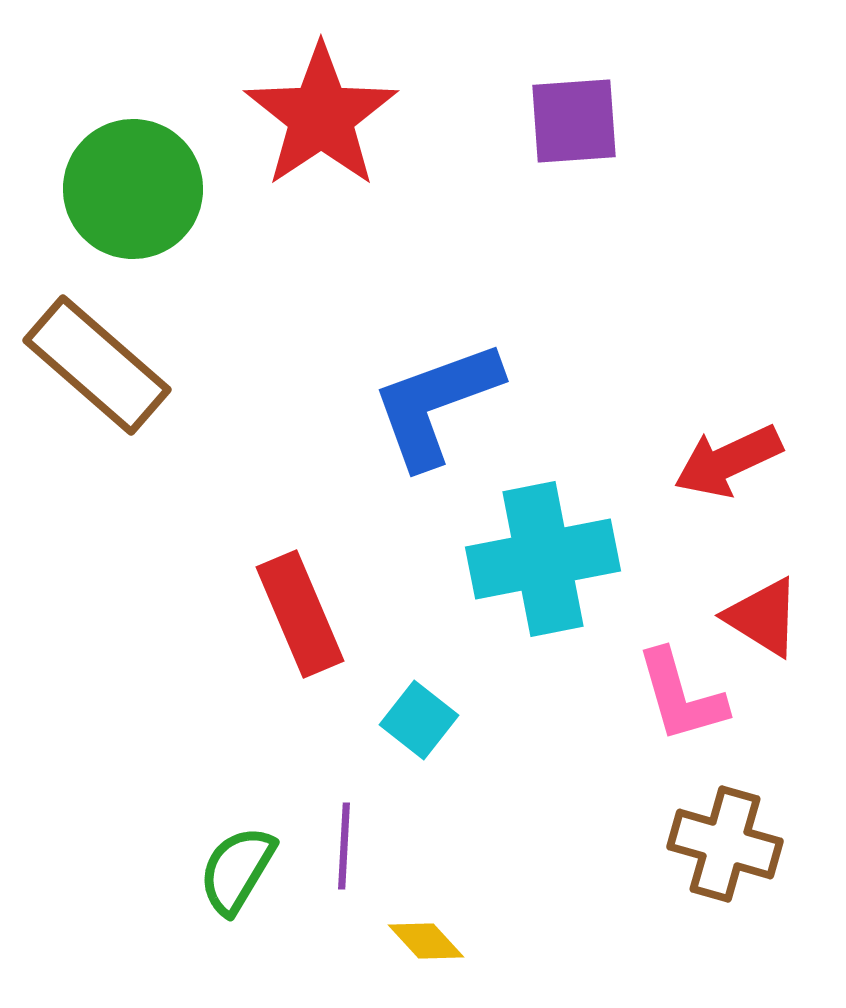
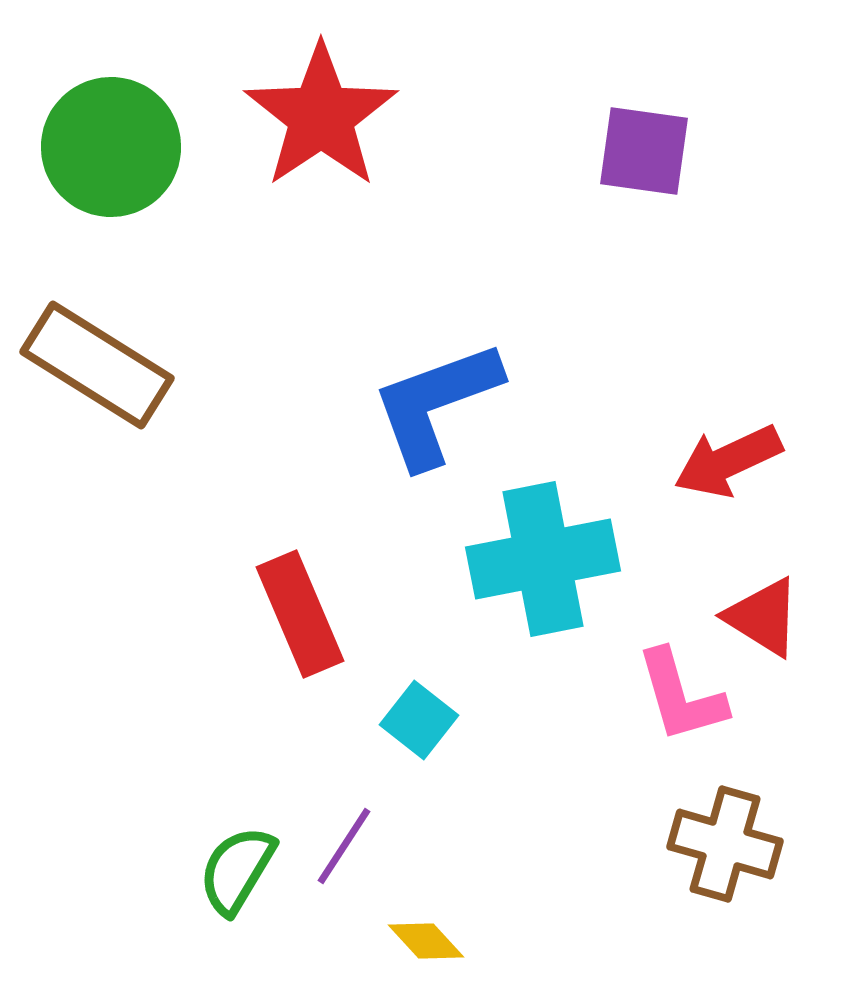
purple square: moved 70 px right, 30 px down; rotated 12 degrees clockwise
green circle: moved 22 px left, 42 px up
brown rectangle: rotated 9 degrees counterclockwise
purple line: rotated 30 degrees clockwise
